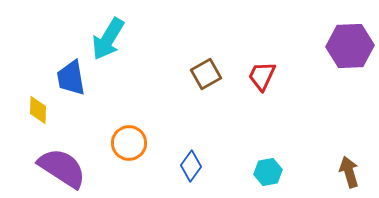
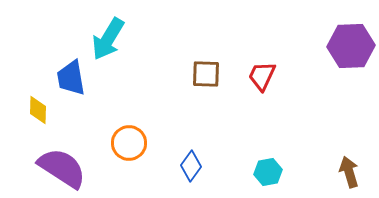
purple hexagon: moved 1 px right
brown square: rotated 32 degrees clockwise
